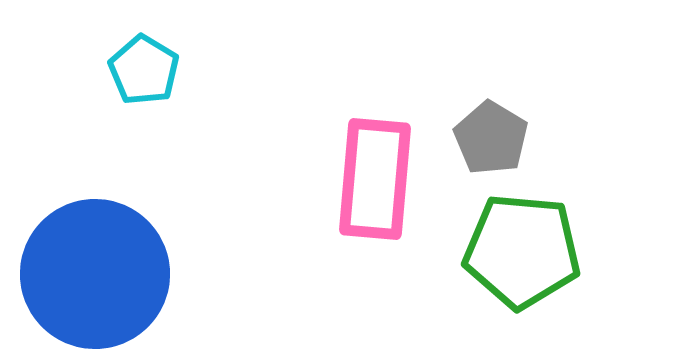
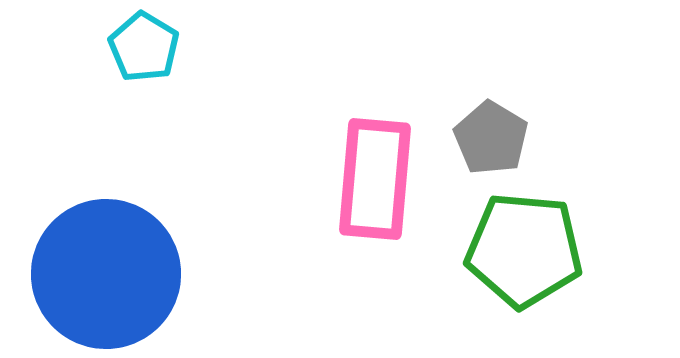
cyan pentagon: moved 23 px up
green pentagon: moved 2 px right, 1 px up
blue circle: moved 11 px right
